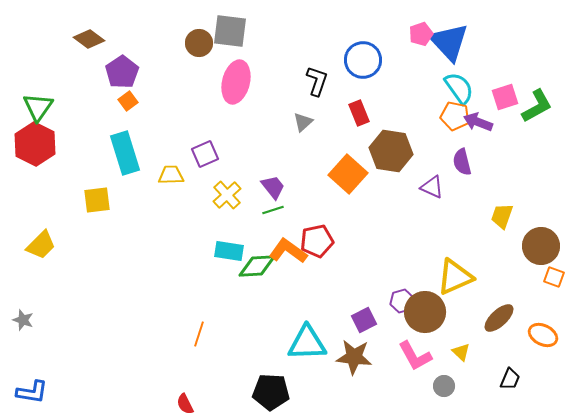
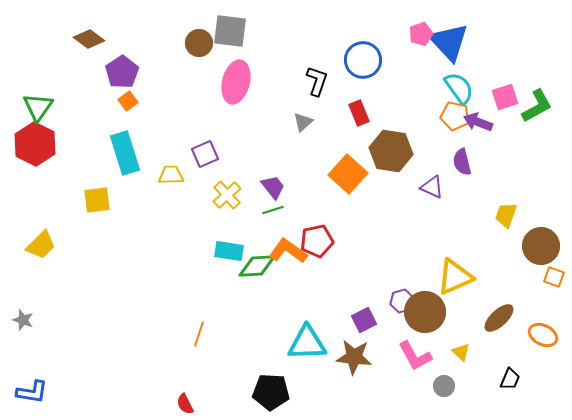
yellow trapezoid at (502, 216): moved 4 px right, 1 px up
